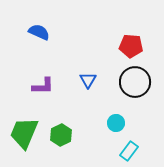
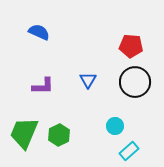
cyan circle: moved 1 px left, 3 px down
green hexagon: moved 2 px left
cyan rectangle: rotated 12 degrees clockwise
